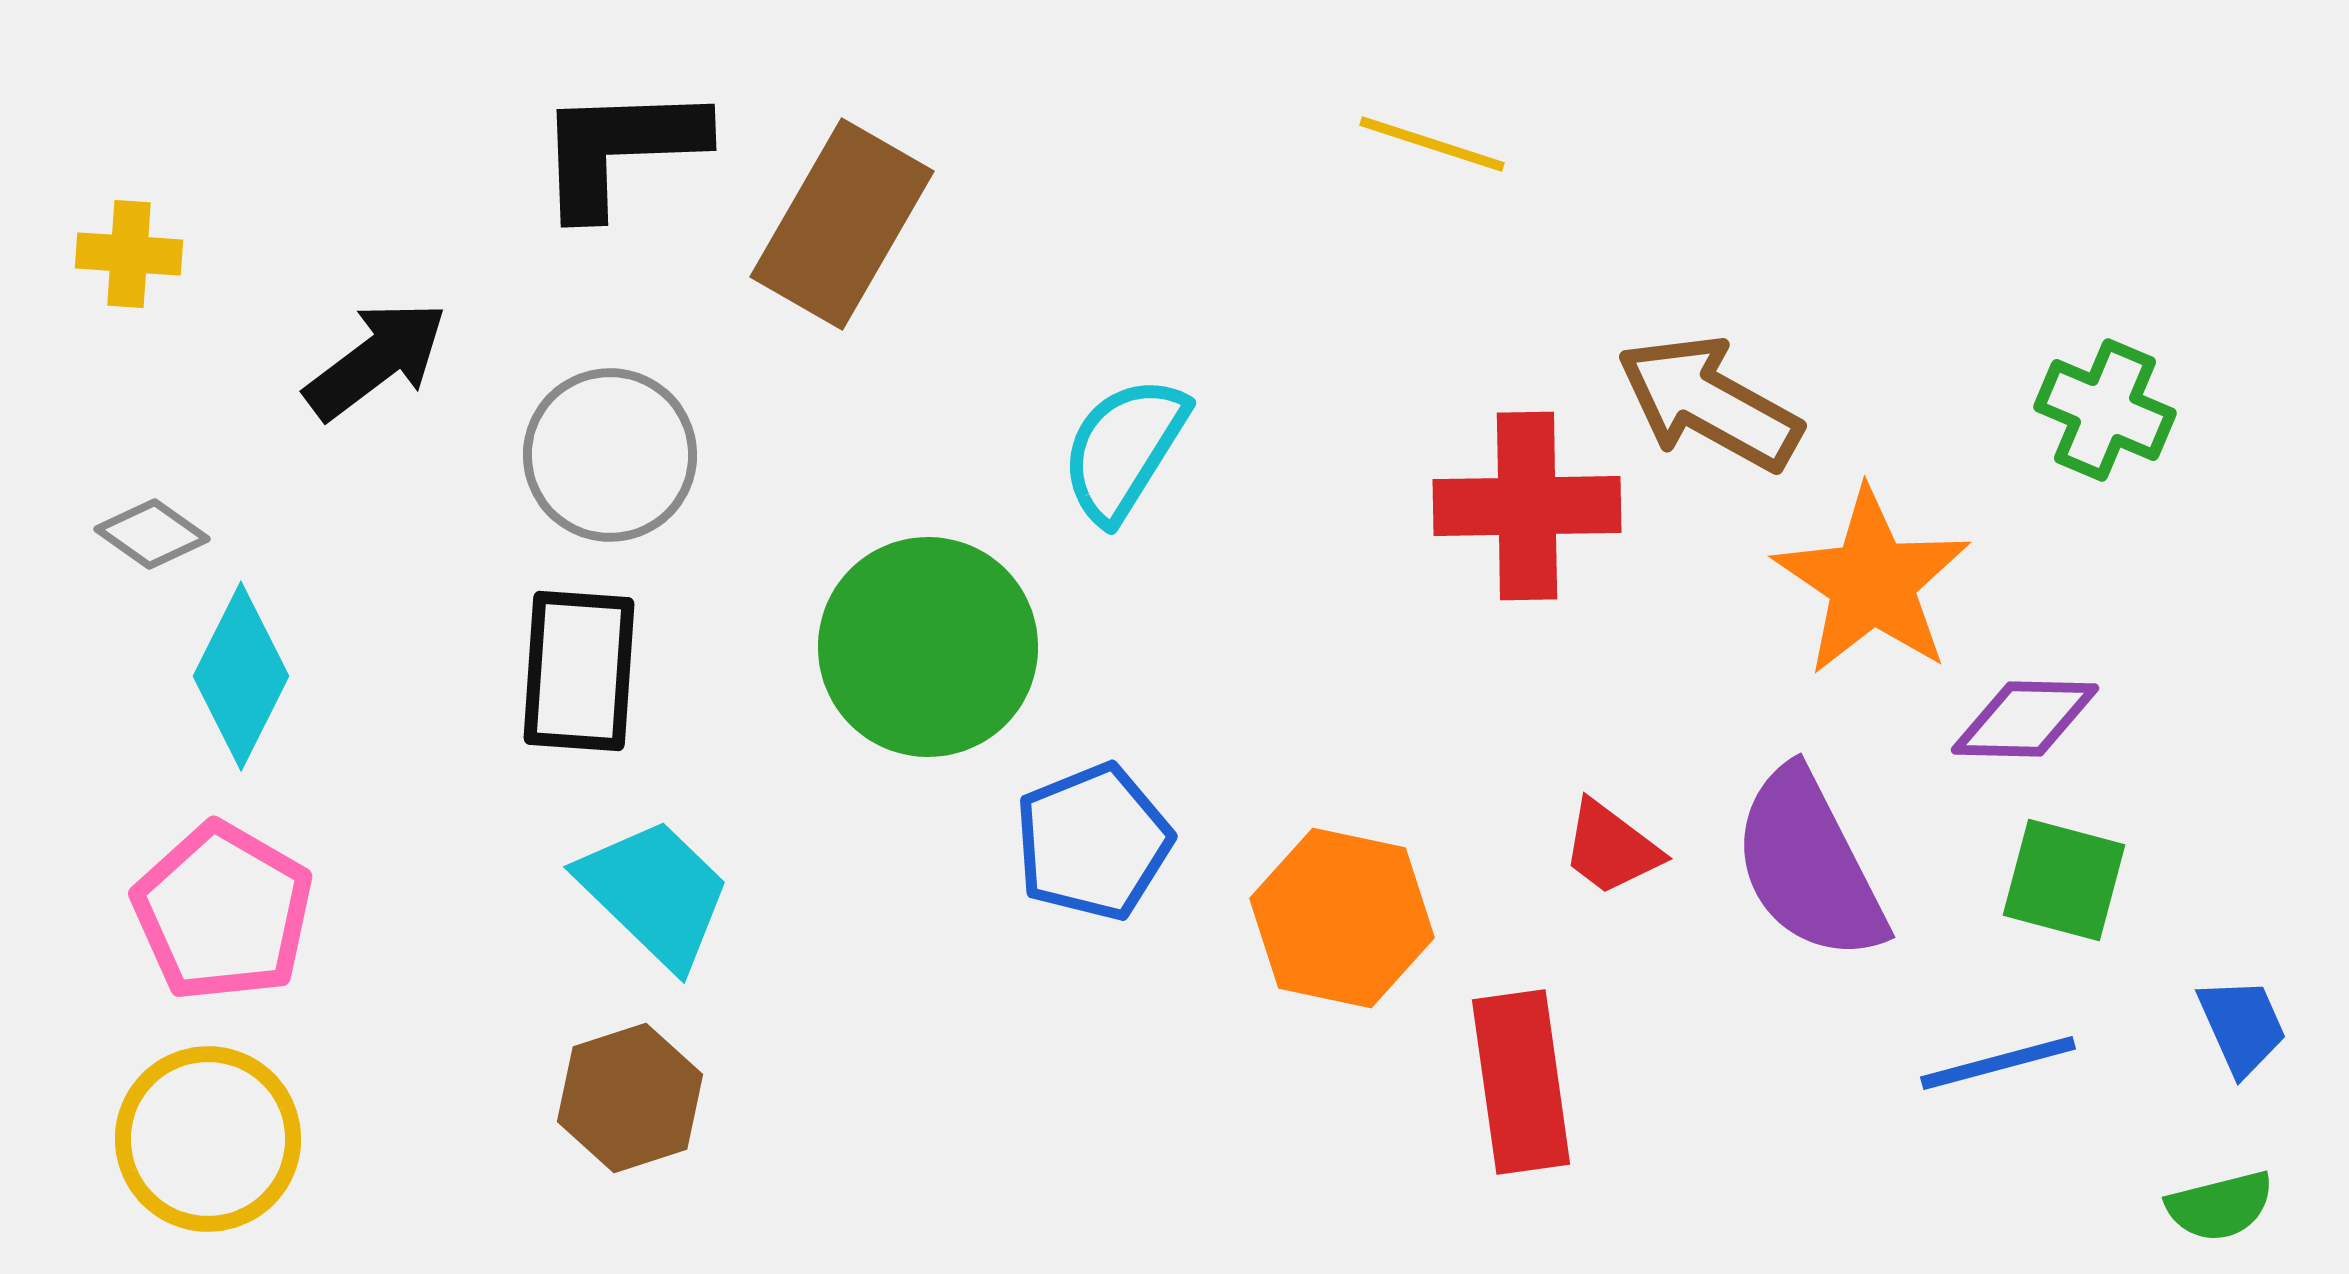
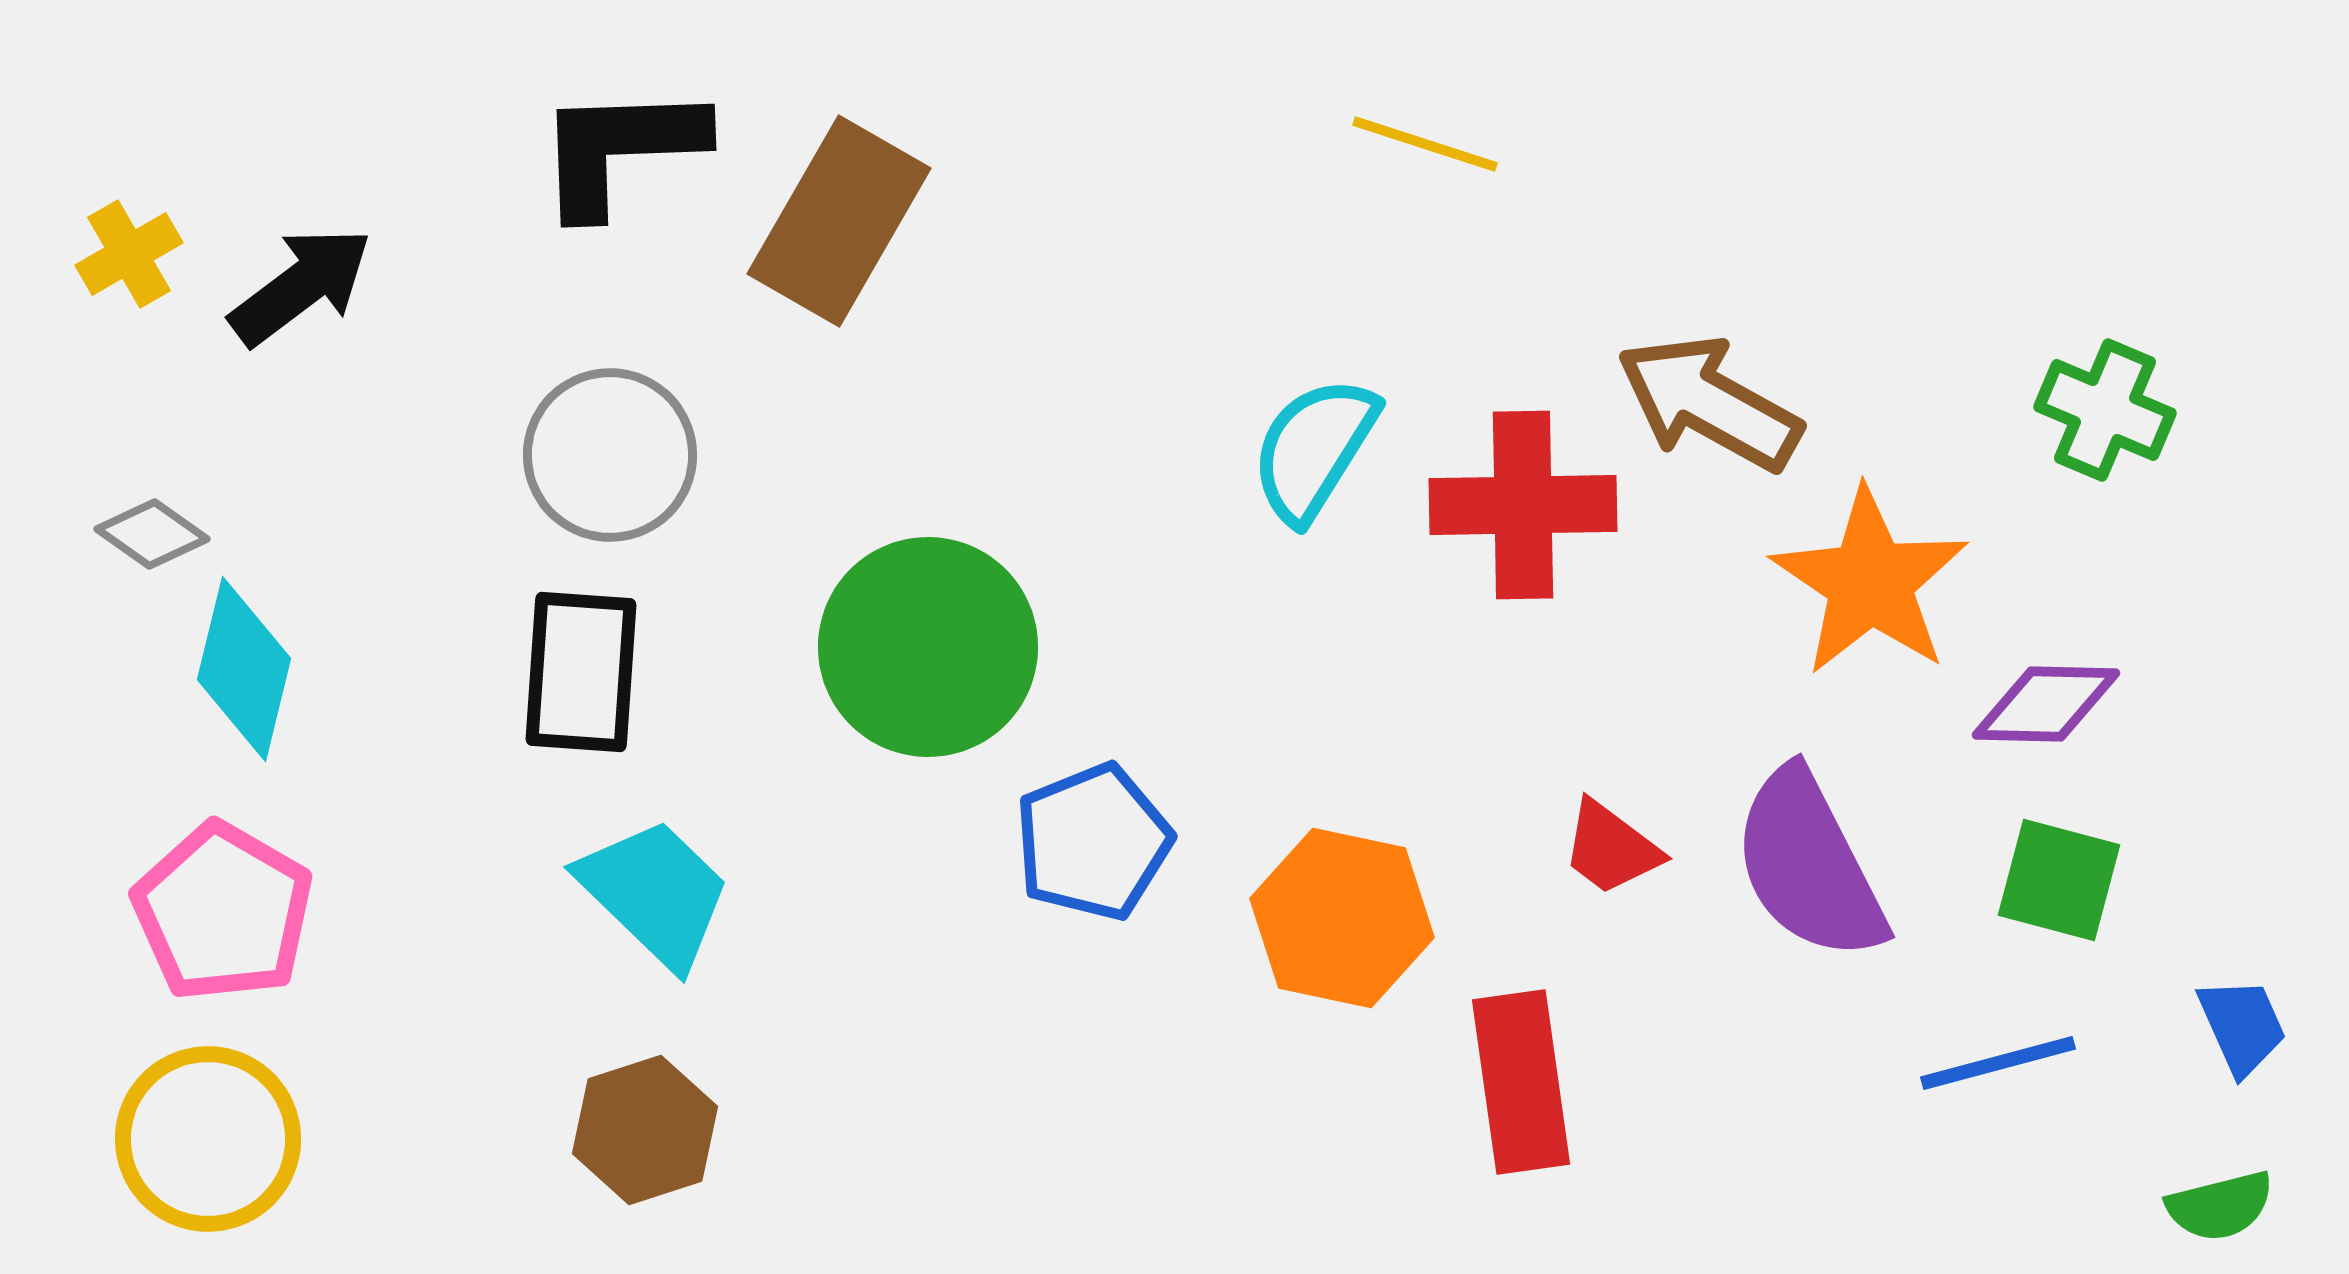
yellow line: moved 7 px left
brown rectangle: moved 3 px left, 3 px up
yellow cross: rotated 34 degrees counterclockwise
black arrow: moved 75 px left, 74 px up
cyan semicircle: moved 190 px right
red cross: moved 4 px left, 1 px up
orange star: moved 2 px left
black rectangle: moved 2 px right, 1 px down
cyan diamond: moved 3 px right, 7 px up; rotated 13 degrees counterclockwise
purple diamond: moved 21 px right, 15 px up
green square: moved 5 px left
brown hexagon: moved 15 px right, 32 px down
